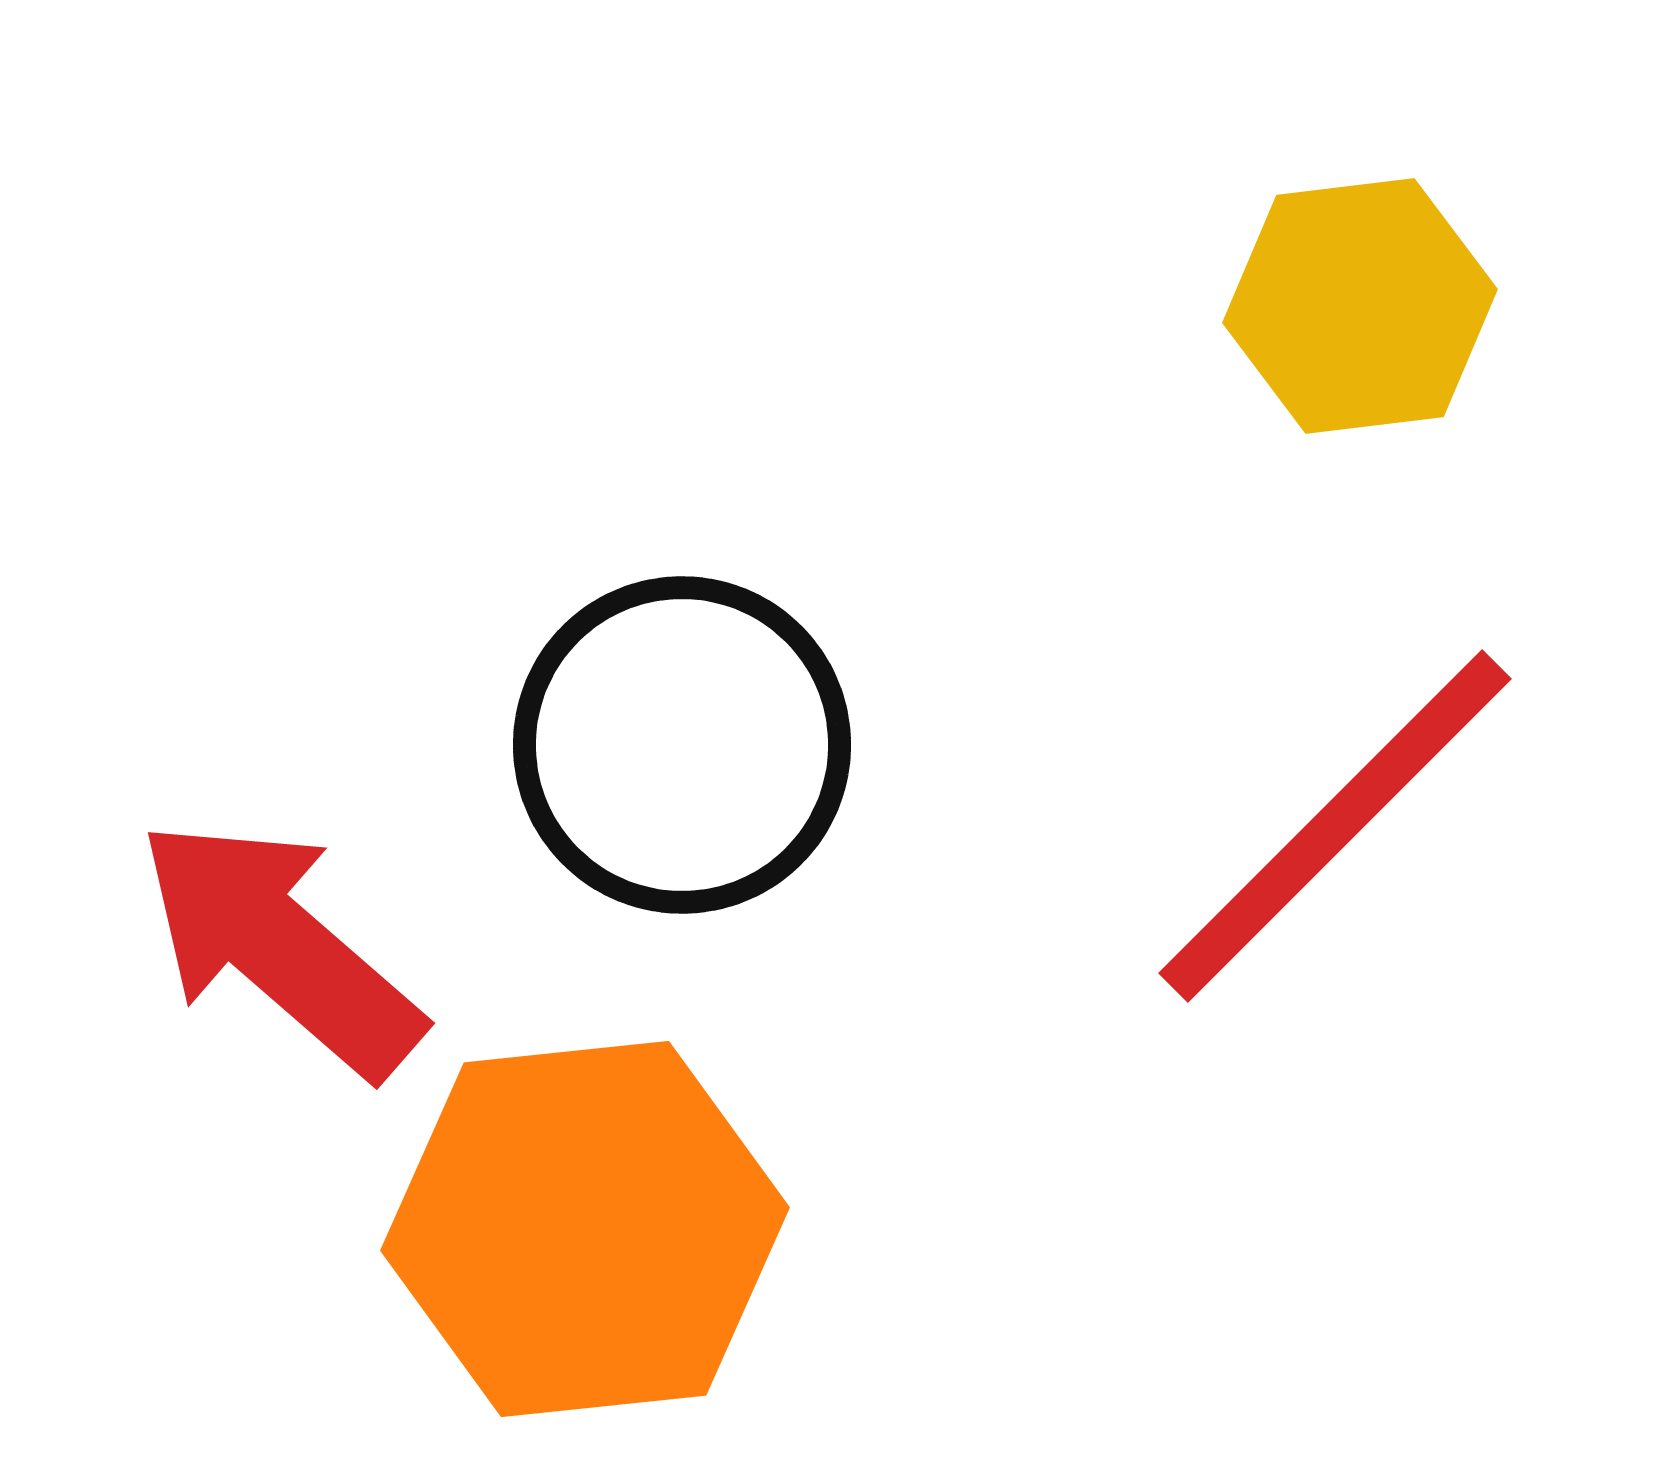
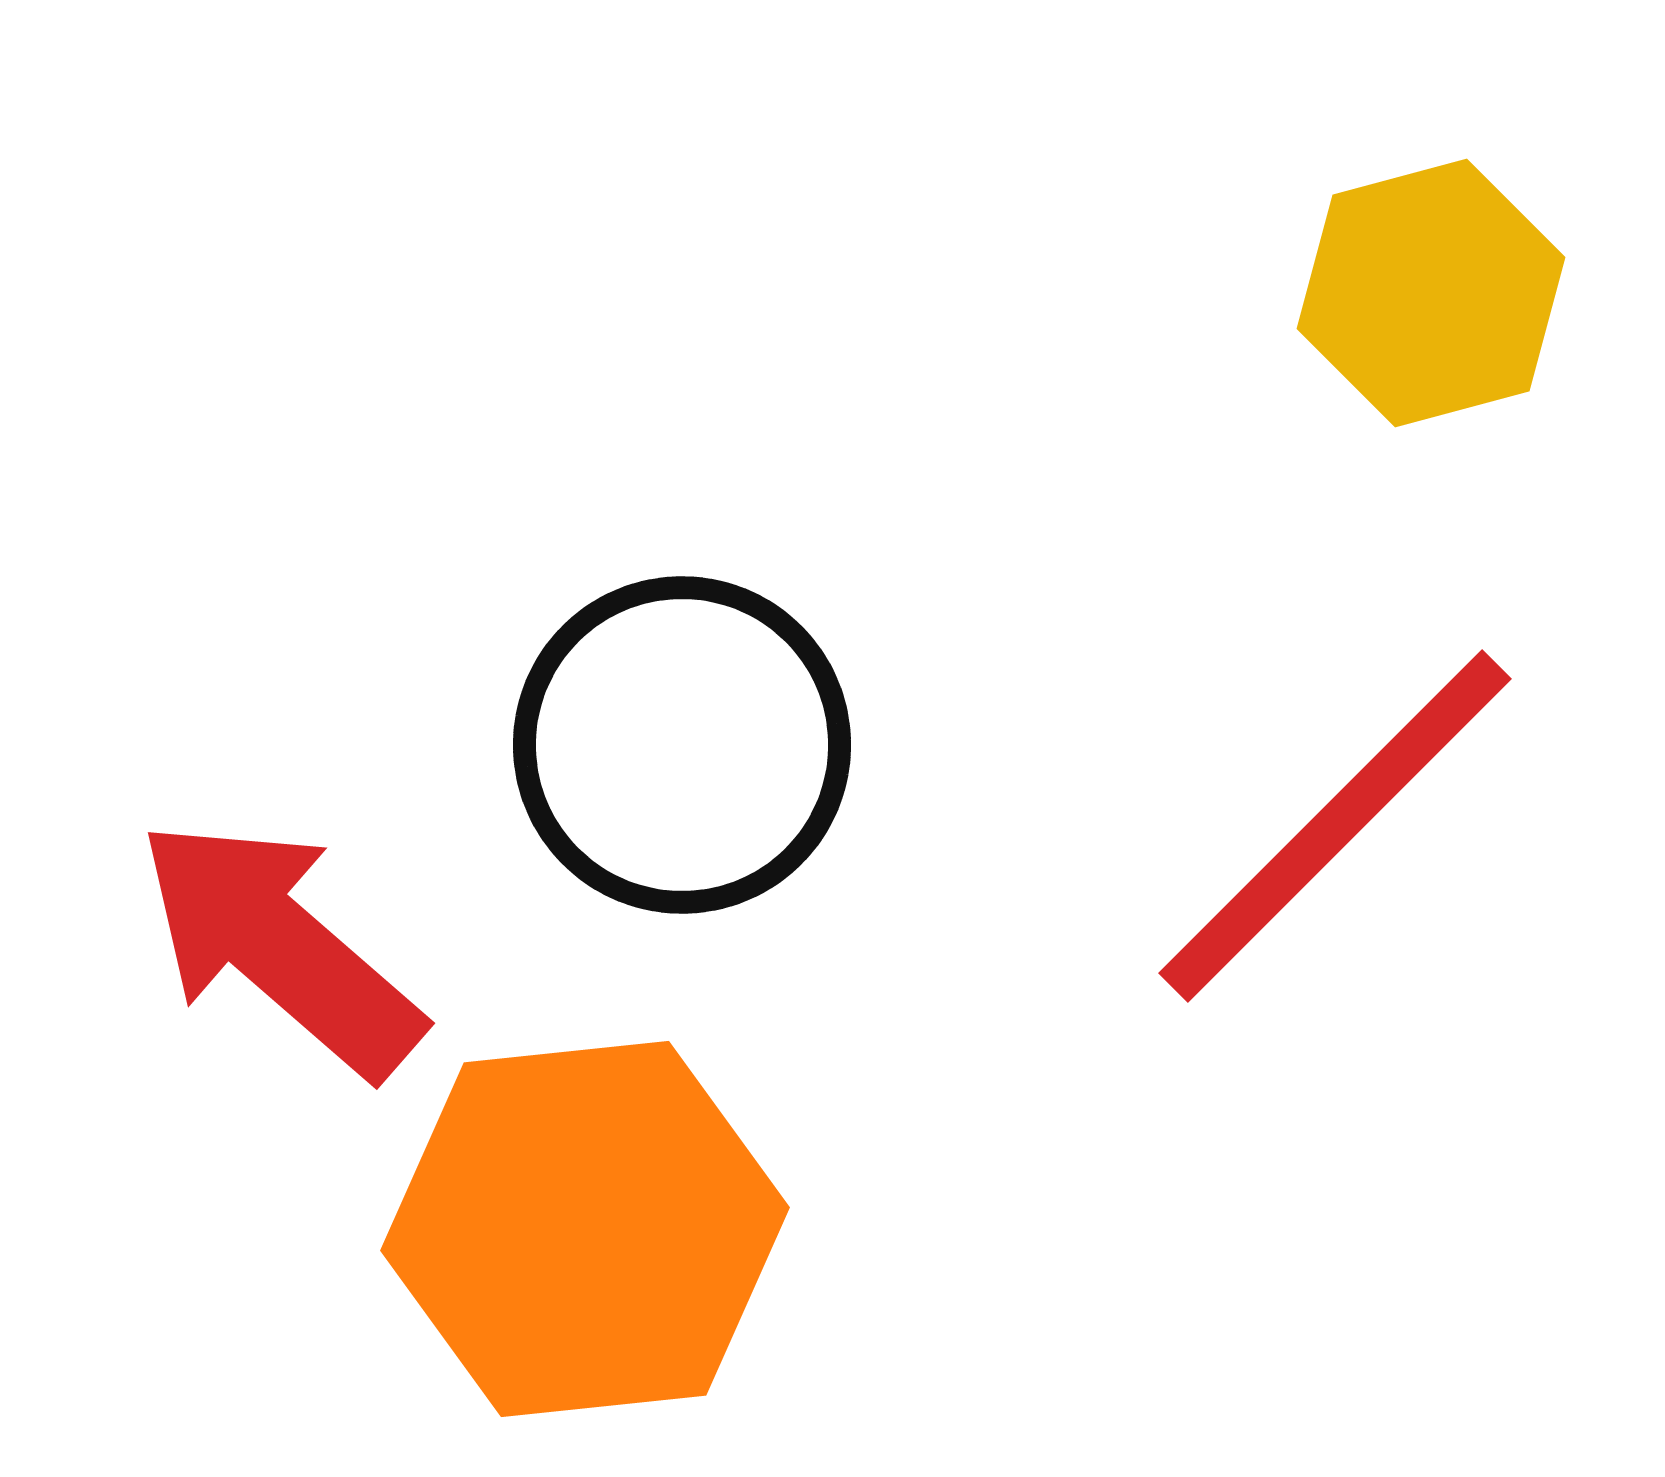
yellow hexagon: moved 71 px right, 13 px up; rotated 8 degrees counterclockwise
